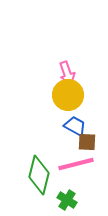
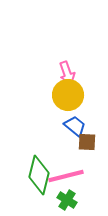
blue trapezoid: rotated 10 degrees clockwise
pink line: moved 10 px left, 12 px down
